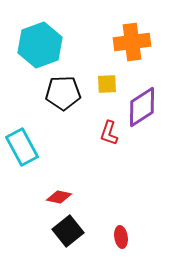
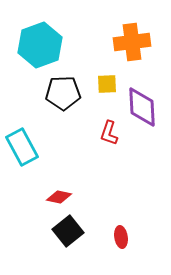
purple diamond: rotated 60 degrees counterclockwise
